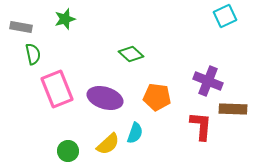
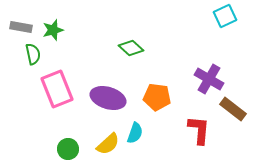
green star: moved 12 px left, 11 px down
green diamond: moved 6 px up
purple cross: moved 1 px right, 2 px up; rotated 8 degrees clockwise
purple ellipse: moved 3 px right
brown rectangle: rotated 36 degrees clockwise
red L-shape: moved 2 px left, 4 px down
green circle: moved 2 px up
